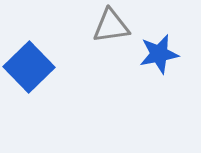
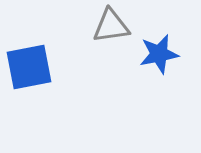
blue square: rotated 33 degrees clockwise
